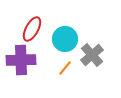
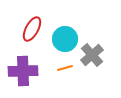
purple cross: moved 2 px right, 11 px down
orange line: rotated 35 degrees clockwise
